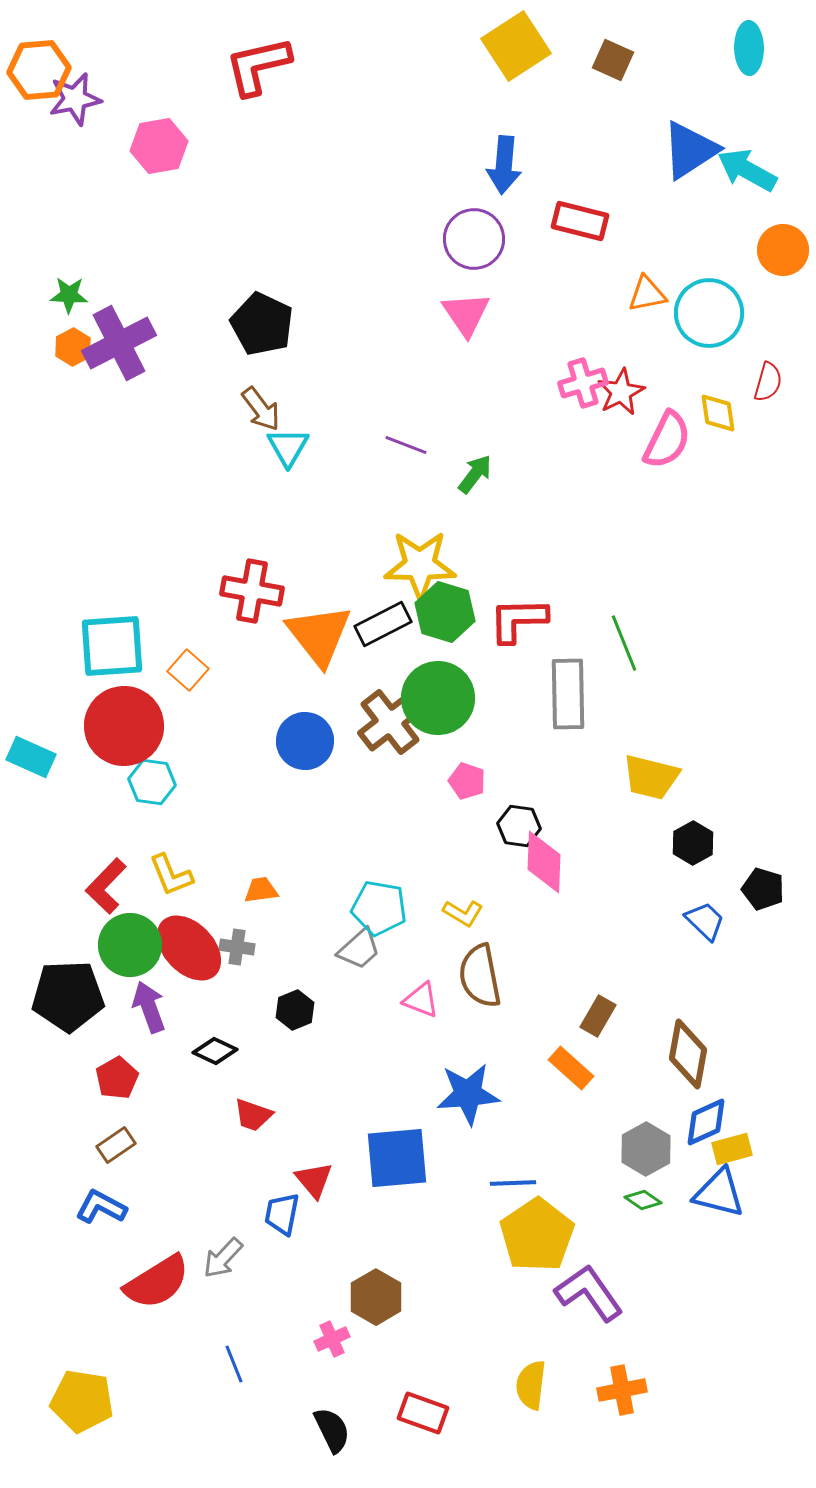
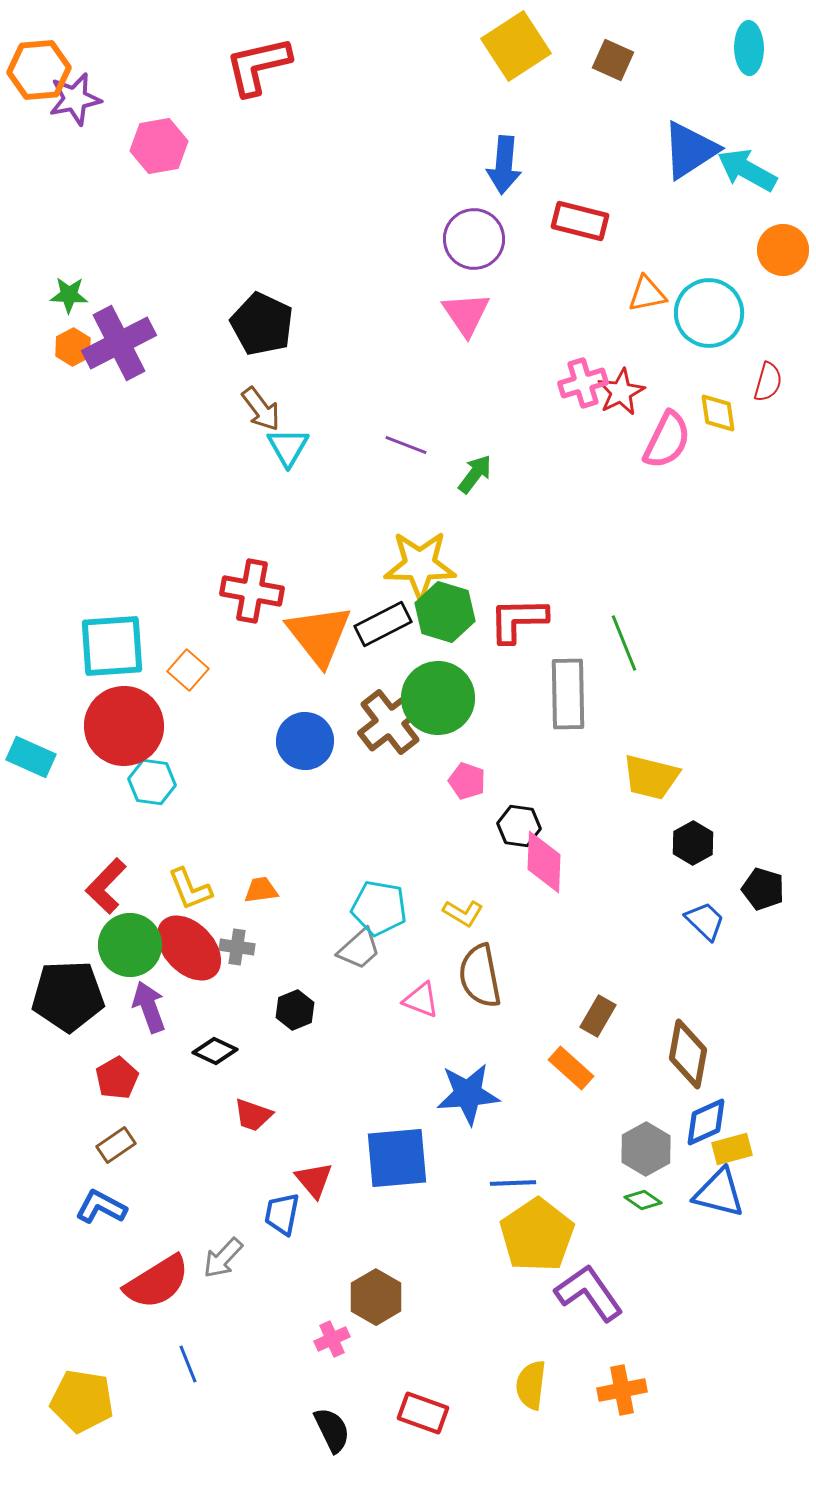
yellow L-shape at (171, 875): moved 19 px right, 14 px down
blue line at (234, 1364): moved 46 px left
